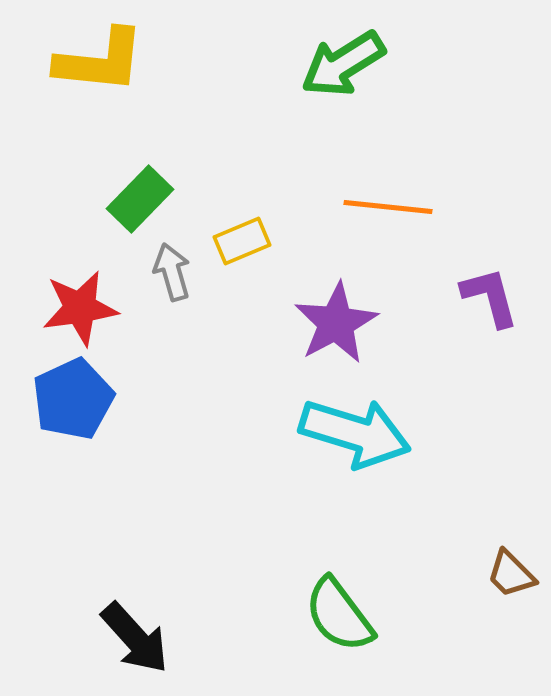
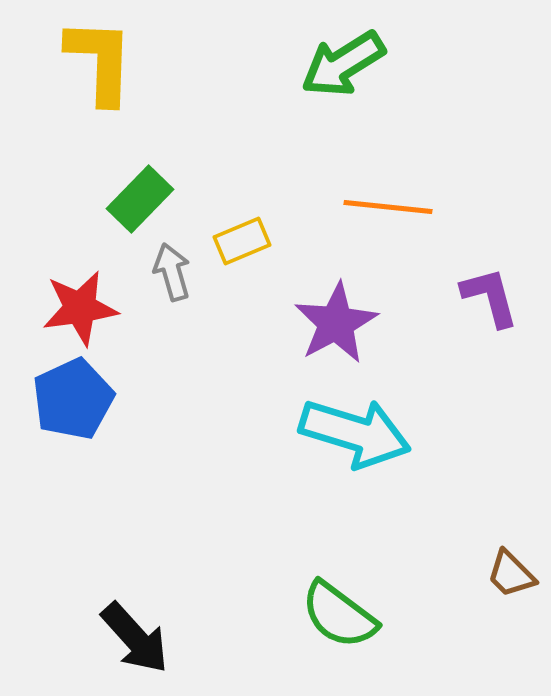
yellow L-shape: rotated 94 degrees counterclockwise
green semicircle: rotated 16 degrees counterclockwise
